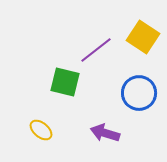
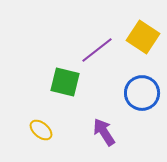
purple line: moved 1 px right
blue circle: moved 3 px right
purple arrow: moved 1 px left, 1 px up; rotated 40 degrees clockwise
